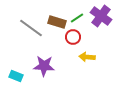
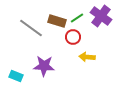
brown rectangle: moved 1 px up
